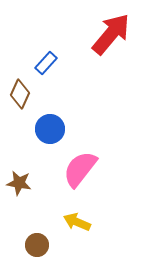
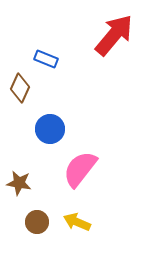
red arrow: moved 3 px right, 1 px down
blue rectangle: moved 4 px up; rotated 70 degrees clockwise
brown diamond: moved 6 px up
brown circle: moved 23 px up
